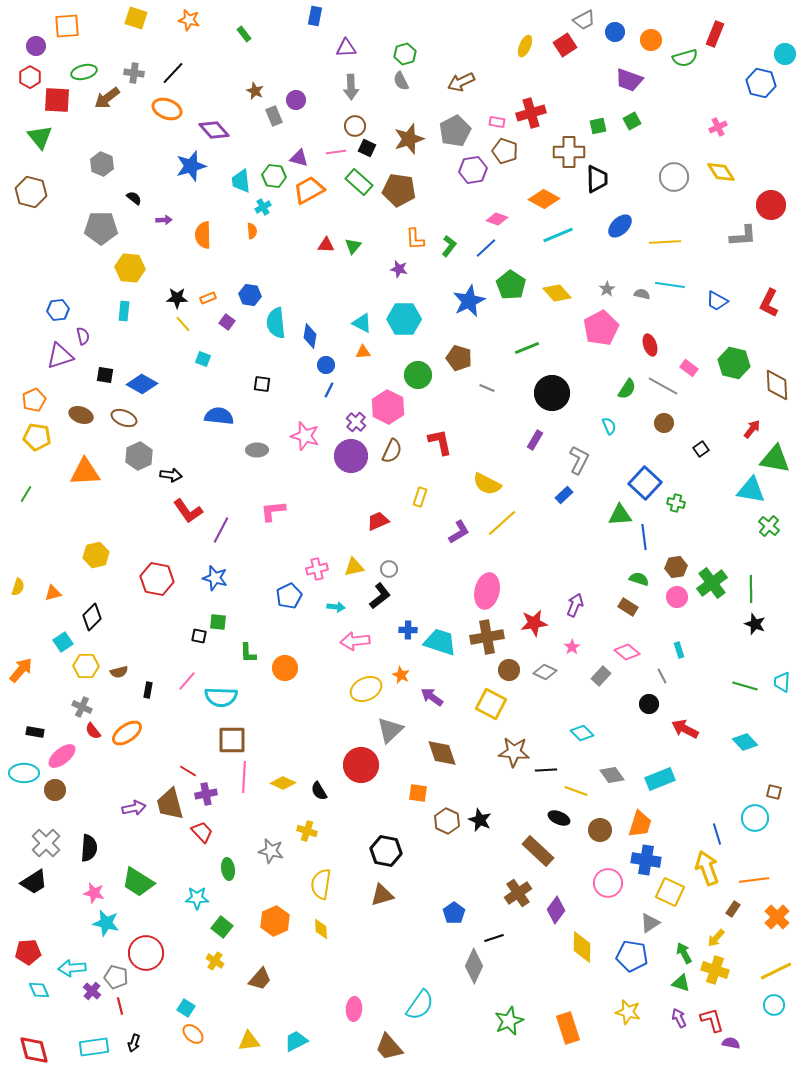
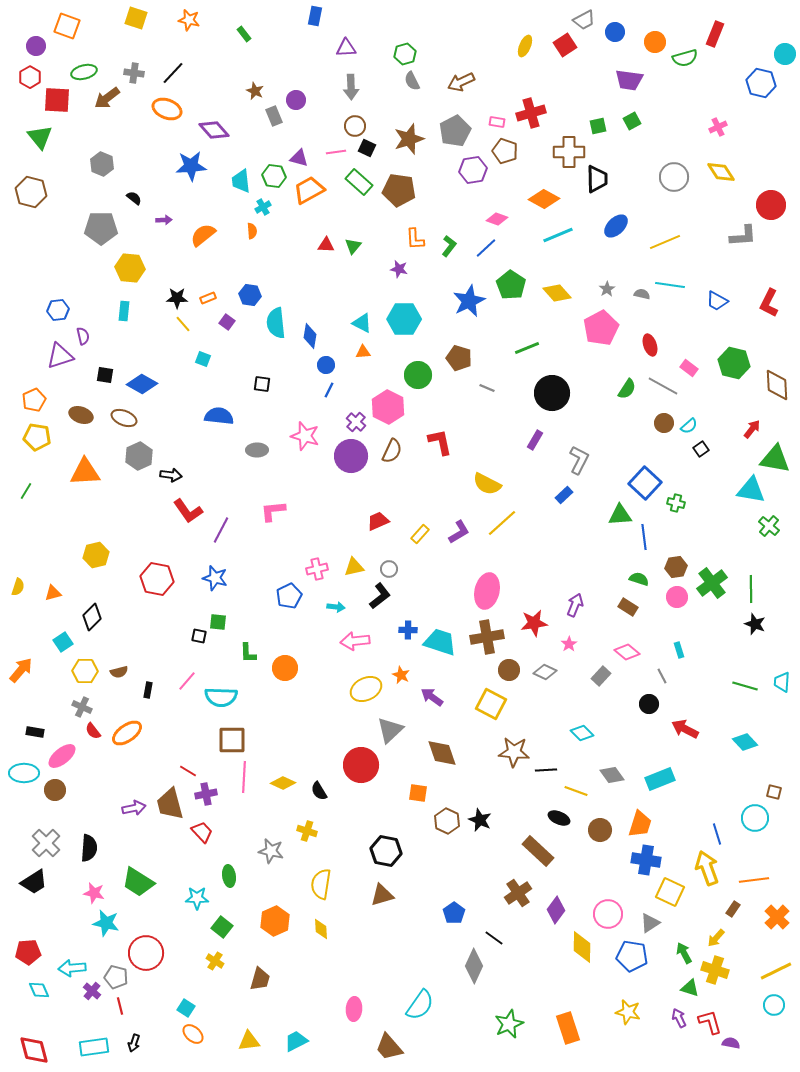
orange square at (67, 26): rotated 24 degrees clockwise
orange circle at (651, 40): moved 4 px right, 2 px down
purple trapezoid at (629, 80): rotated 12 degrees counterclockwise
gray semicircle at (401, 81): moved 11 px right
blue star at (191, 166): rotated 12 degrees clockwise
blue ellipse at (620, 226): moved 4 px left
orange semicircle at (203, 235): rotated 52 degrees clockwise
yellow line at (665, 242): rotated 20 degrees counterclockwise
cyan semicircle at (609, 426): moved 80 px right; rotated 72 degrees clockwise
green line at (26, 494): moved 3 px up
yellow rectangle at (420, 497): moved 37 px down; rotated 24 degrees clockwise
pink star at (572, 647): moved 3 px left, 3 px up
yellow hexagon at (86, 666): moved 1 px left, 5 px down
green ellipse at (228, 869): moved 1 px right, 7 px down
pink circle at (608, 883): moved 31 px down
black line at (494, 938): rotated 54 degrees clockwise
brown trapezoid at (260, 979): rotated 25 degrees counterclockwise
green triangle at (681, 983): moved 9 px right, 5 px down
red L-shape at (712, 1020): moved 2 px left, 2 px down
green star at (509, 1021): moved 3 px down
